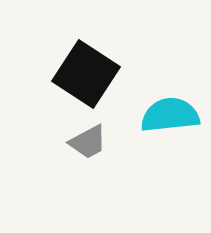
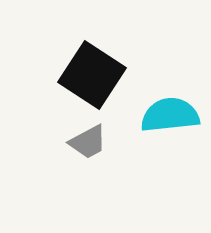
black square: moved 6 px right, 1 px down
